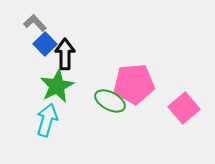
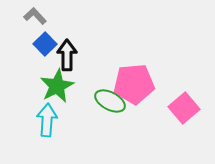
gray L-shape: moved 7 px up
black arrow: moved 2 px right, 1 px down
cyan arrow: rotated 12 degrees counterclockwise
